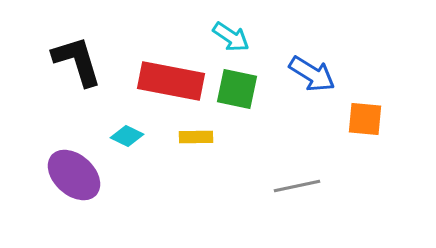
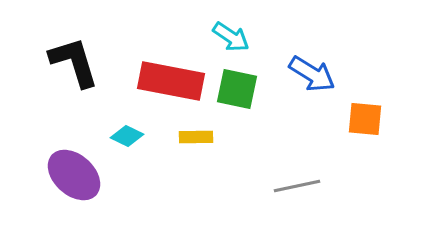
black L-shape: moved 3 px left, 1 px down
